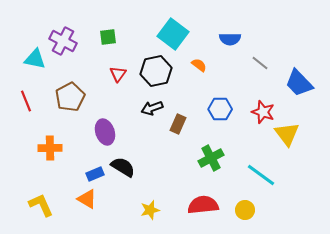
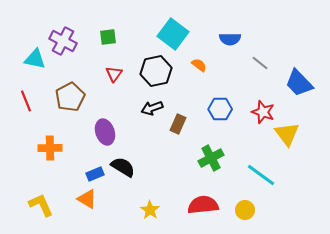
red triangle: moved 4 px left
yellow star: rotated 24 degrees counterclockwise
